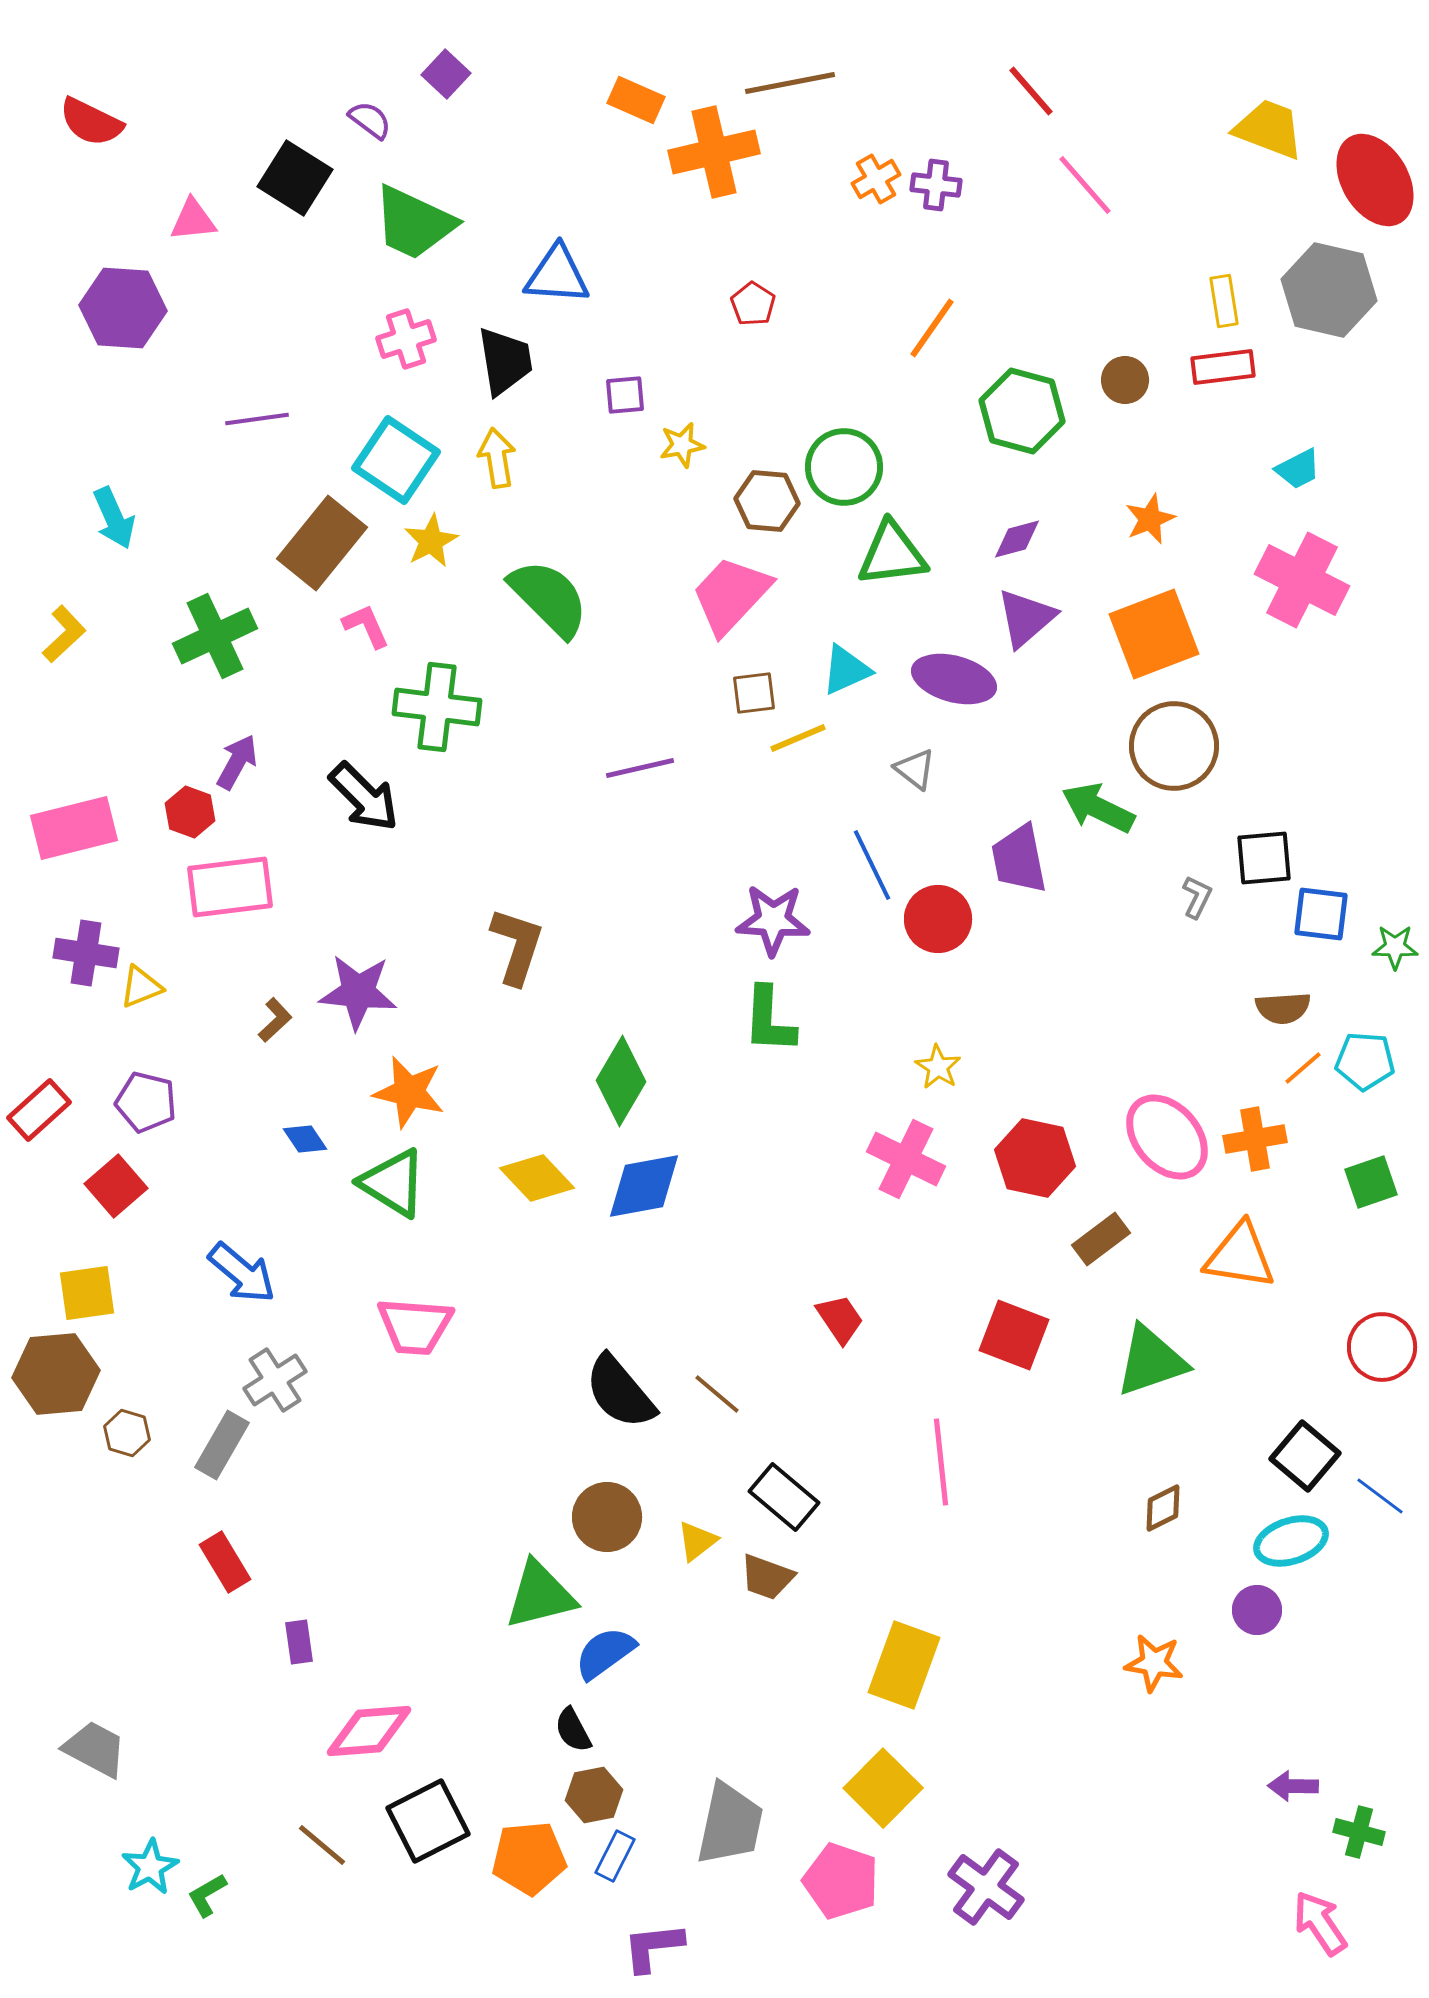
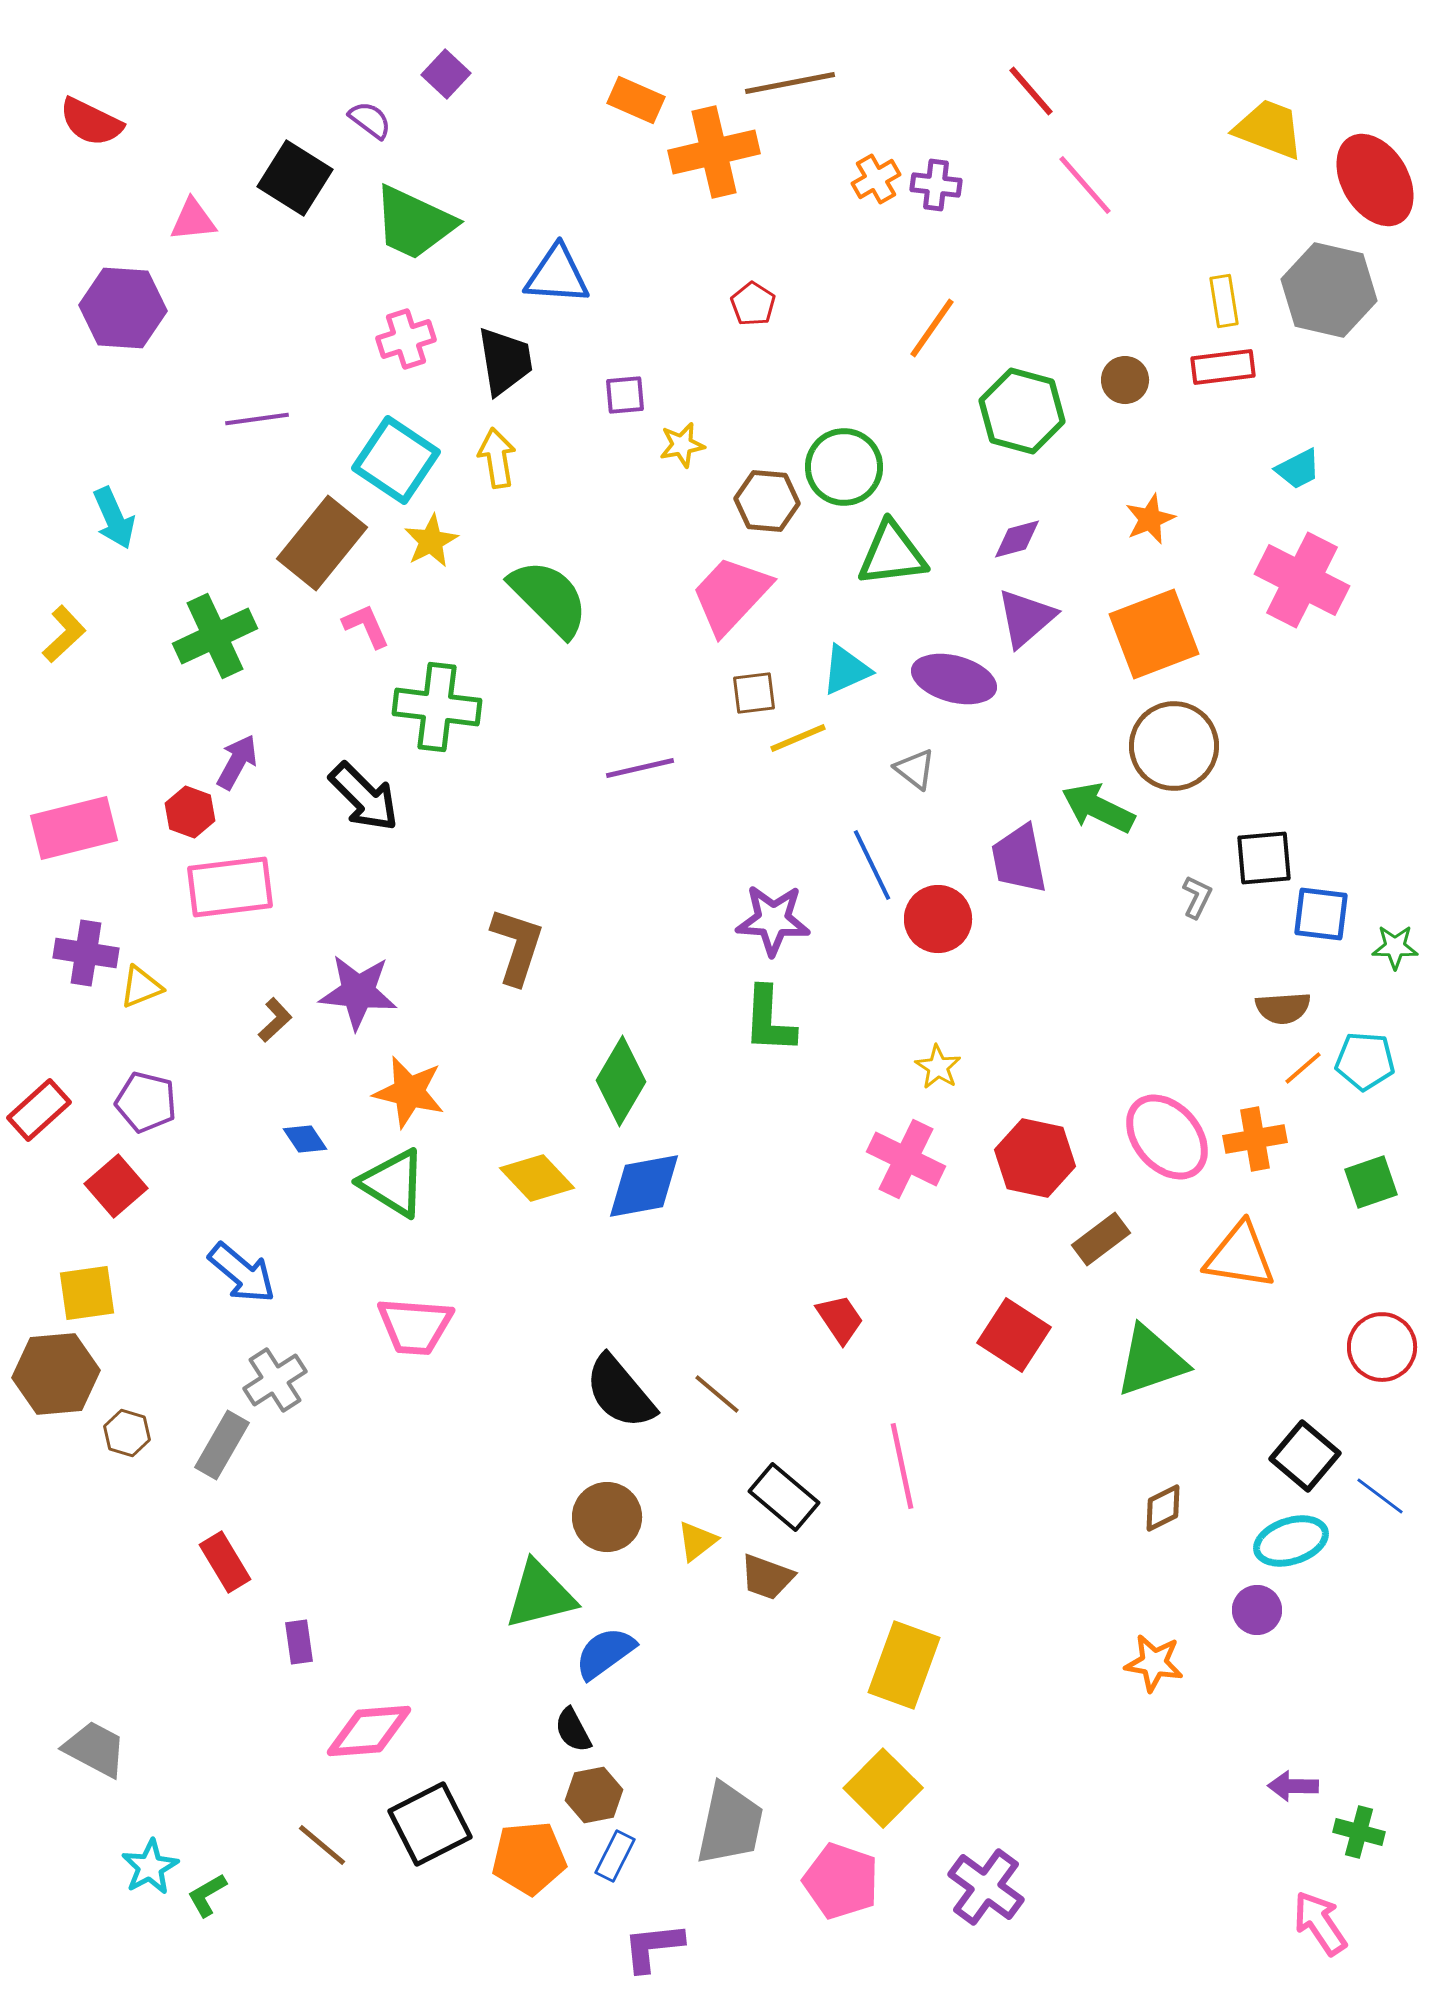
red square at (1014, 1335): rotated 12 degrees clockwise
pink line at (941, 1462): moved 39 px left, 4 px down; rotated 6 degrees counterclockwise
black square at (428, 1821): moved 2 px right, 3 px down
